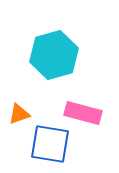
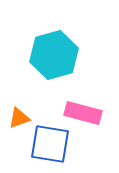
orange triangle: moved 4 px down
